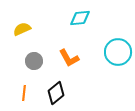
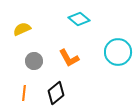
cyan diamond: moved 1 px left, 1 px down; rotated 45 degrees clockwise
